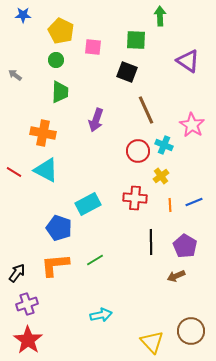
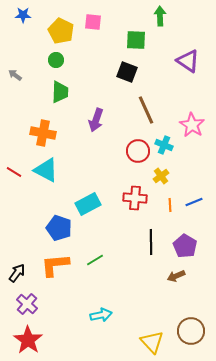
pink square: moved 25 px up
purple cross: rotated 30 degrees counterclockwise
